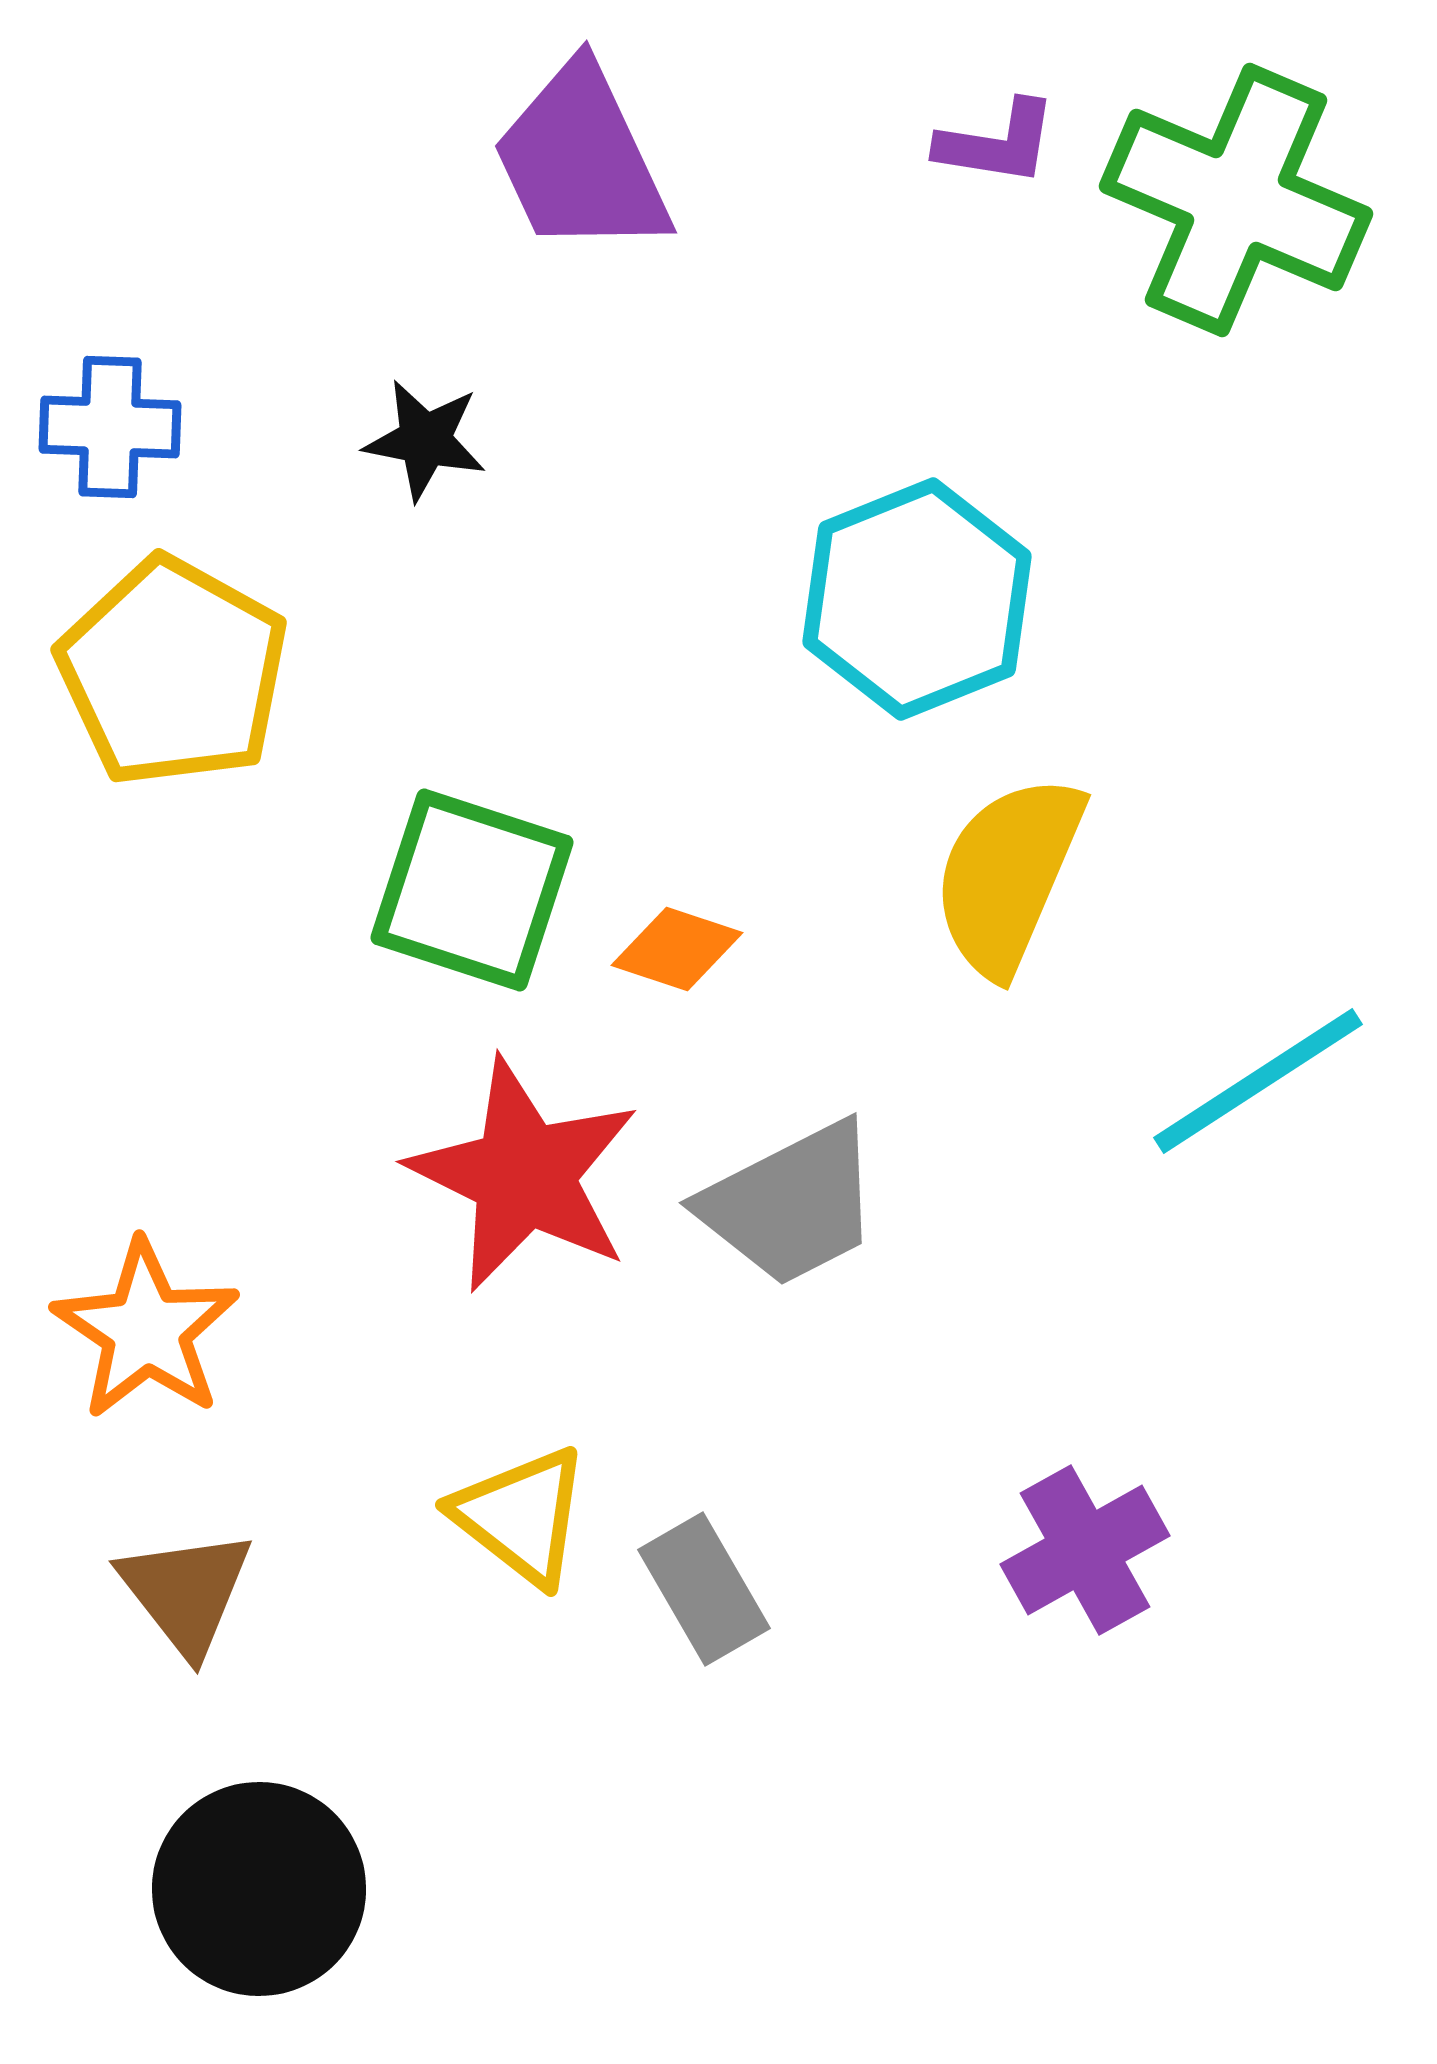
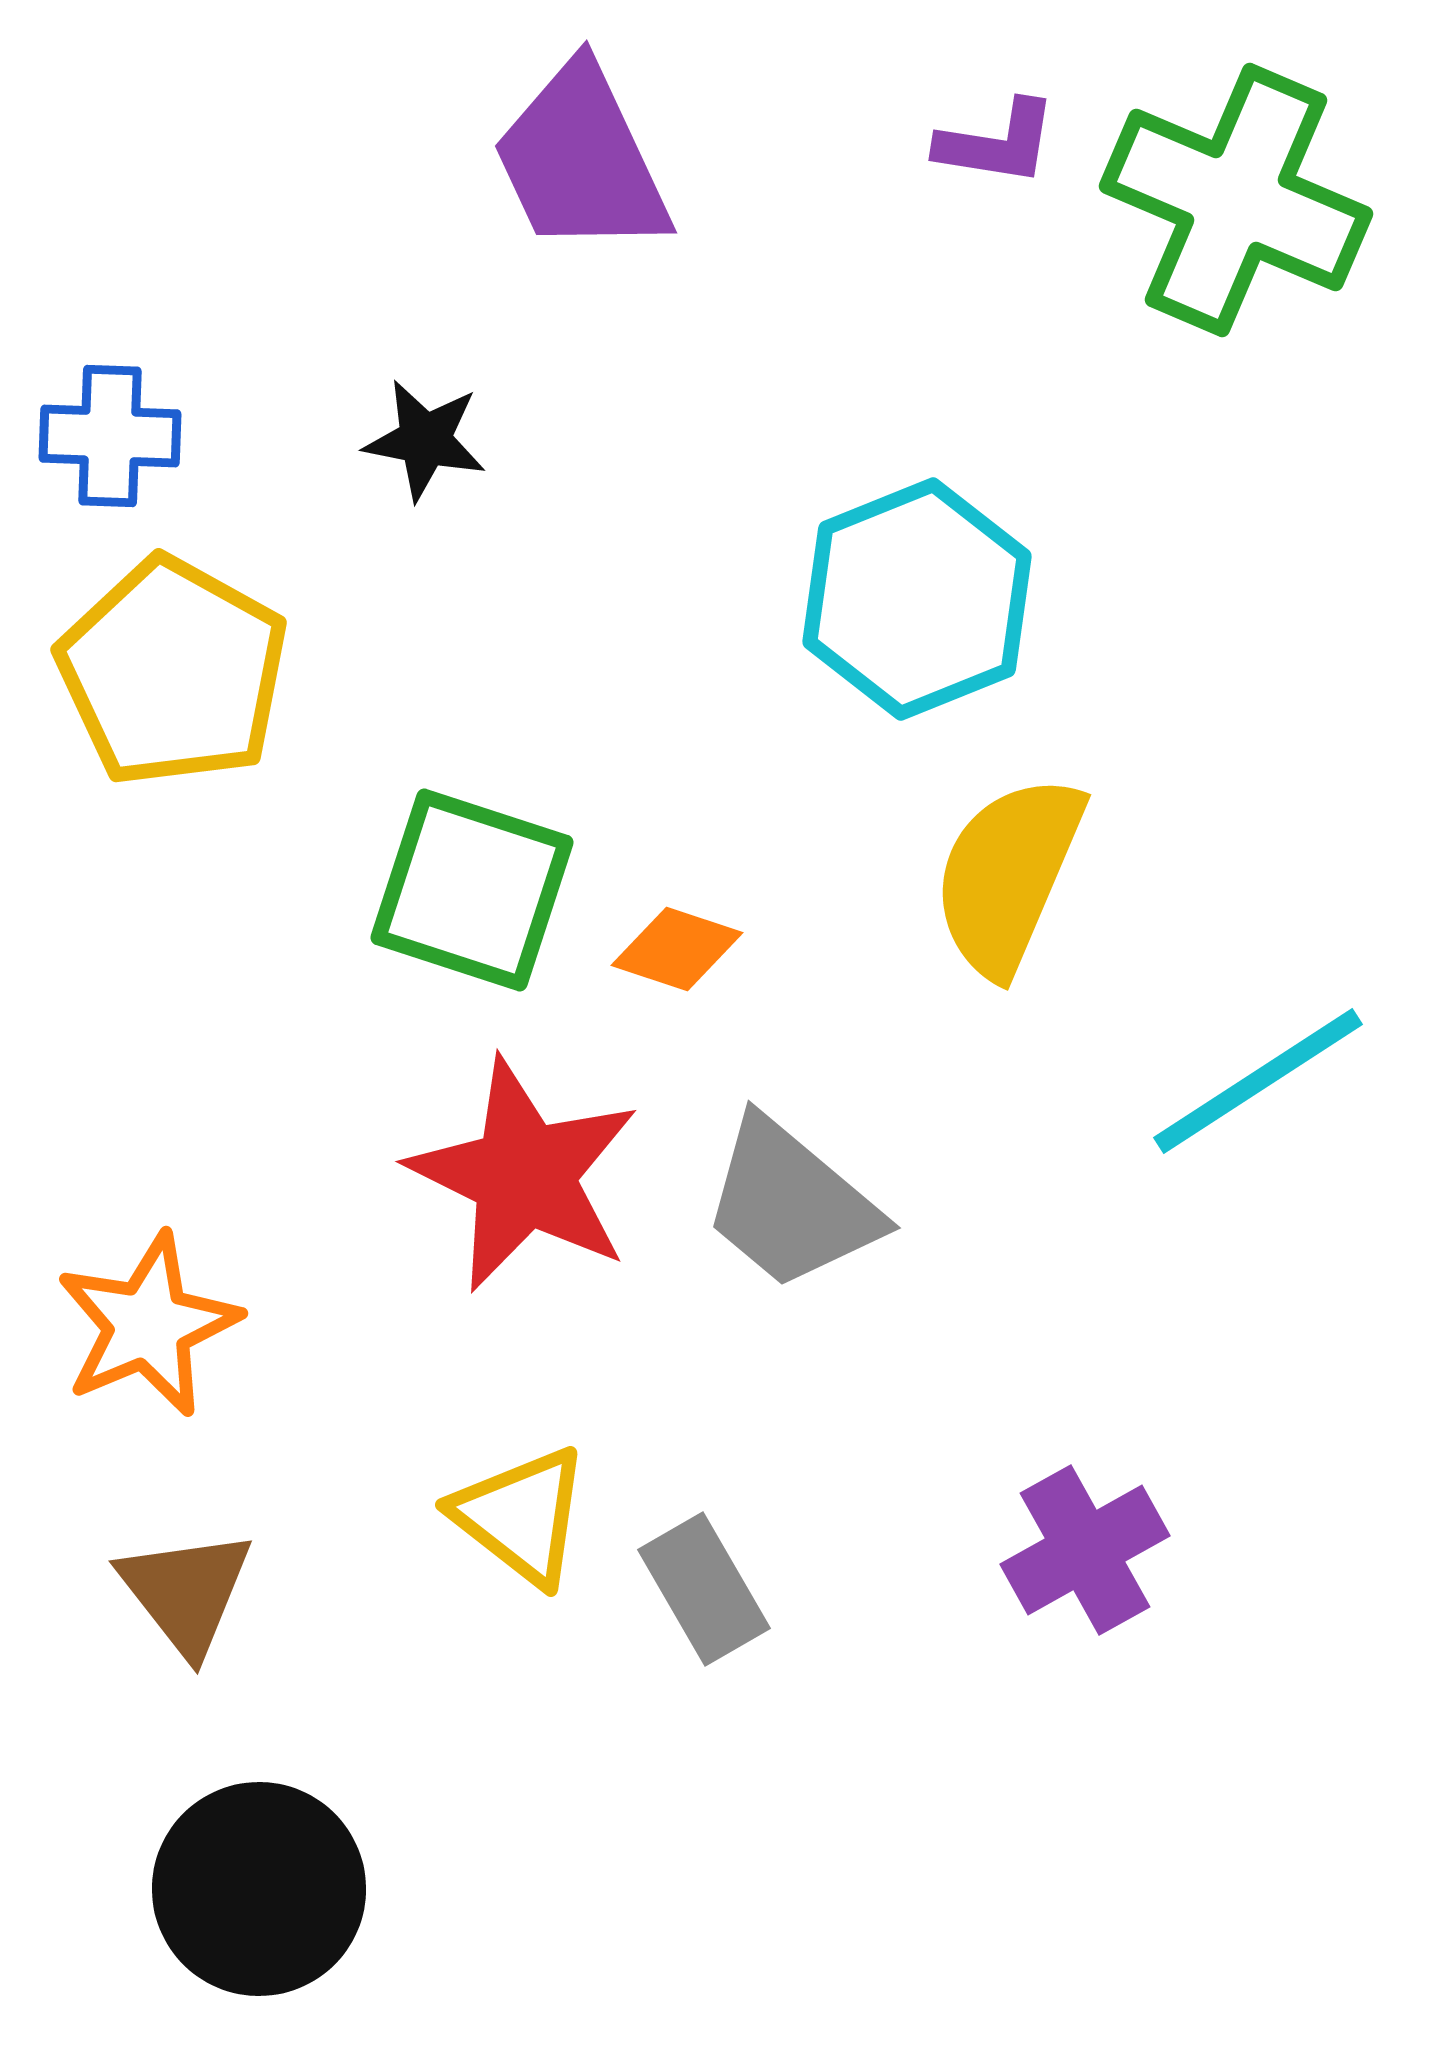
blue cross: moved 9 px down
gray trapezoid: rotated 67 degrees clockwise
orange star: moved 2 px right, 5 px up; rotated 15 degrees clockwise
